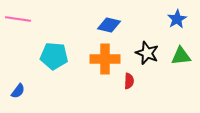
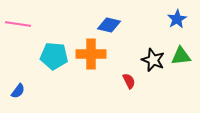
pink line: moved 5 px down
black star: moved 6 px right, 7 px down
orange cross: moved 14 px left, 5 px up
red semicircle: rotated 28 degrees counterclockwise
